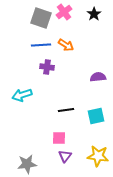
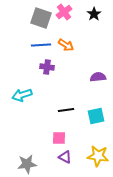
purple triangle: moved 1 px down; rotated 40 degrees counterclockwise
